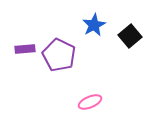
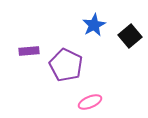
purple rectangle: moved 4 px right, 2 px down
purple pentagon: moved 7 px right, 10 px down
